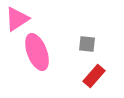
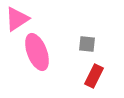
red rectangle: rotated 15 degrees counterclockwise
